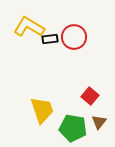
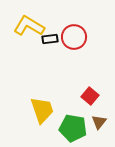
yellow L-shape: moved 1 px up
